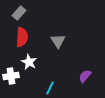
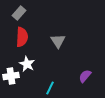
white star: moved 2 px left, 2 px down
